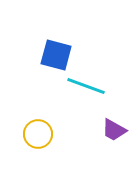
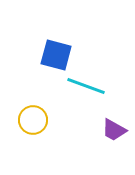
yellow circle: moved 5 px left, 14 px up
